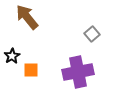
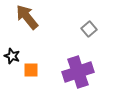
gray square: moved 3 px left, 5 px up
black star: rotated 21 degrees counterclockwise
purple cross: rotated 8 degrees counterclockwise
